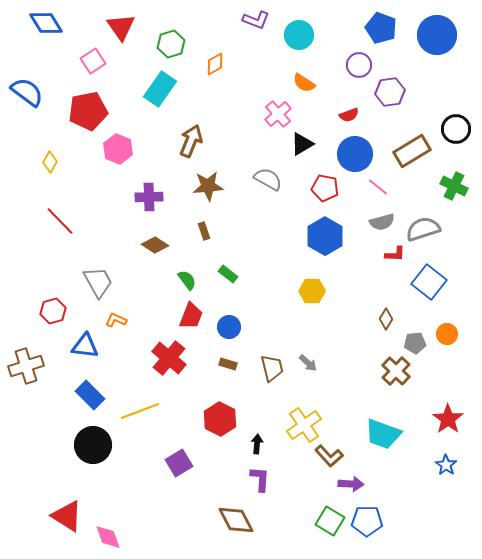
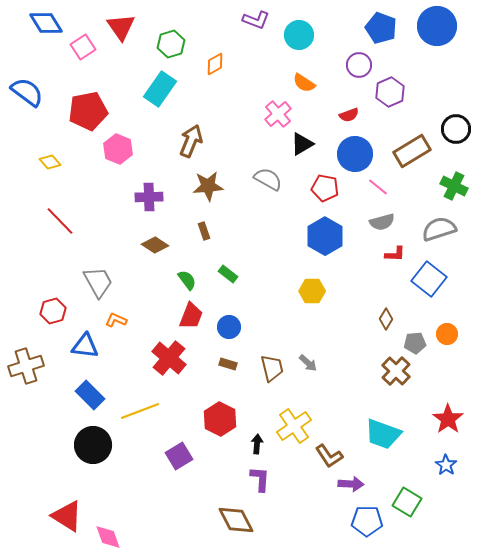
blue circle at (437, 35): moved 9 px up
pink square at (93, 61): moved 10 px left, 14 px up
purple hexagon at (390, 92): rotated 16 degrees counterclockwise
yellow diamond at (50, 162): rotated 70 degrees counterclockwise
gray semicircle at (423, 229): moved 16 px right
blue square at (429, 282): moved 3 px up
yellow cross at (304, 425): moved 10 px left, 1 px down
brown L-shape at (329, 456): rotated 8 degrees clockwise
purple square at (179, 463): moved 7 px up
green square at (330, 521): moved 77 px right, 19 px up
